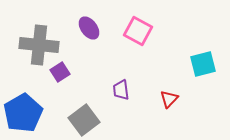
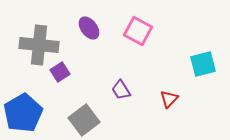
purple trapezoid: rotated 25 degrees counterclockwise
